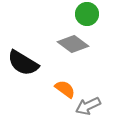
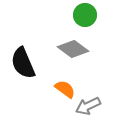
green circle: moved 2 px left, 1 px down
gray diamond: moved 5 px down
black semicircle: rotated 36 degrees clockwise
